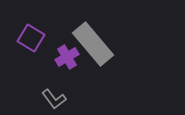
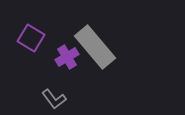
gray rectangle: moved 2 px right, 3 px down
